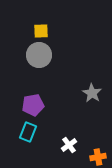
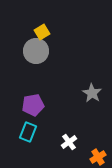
yellow square: moved 1 px right, 1 px down; rotated 28 degrees counterclockwise
gray circle: moved 3 px left, 4 px up
white cross: moved 3 px up
orange cross: rotated 21 degrees counterclockwise
